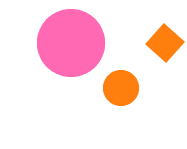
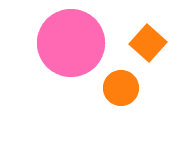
orange square: moved 17 px left
